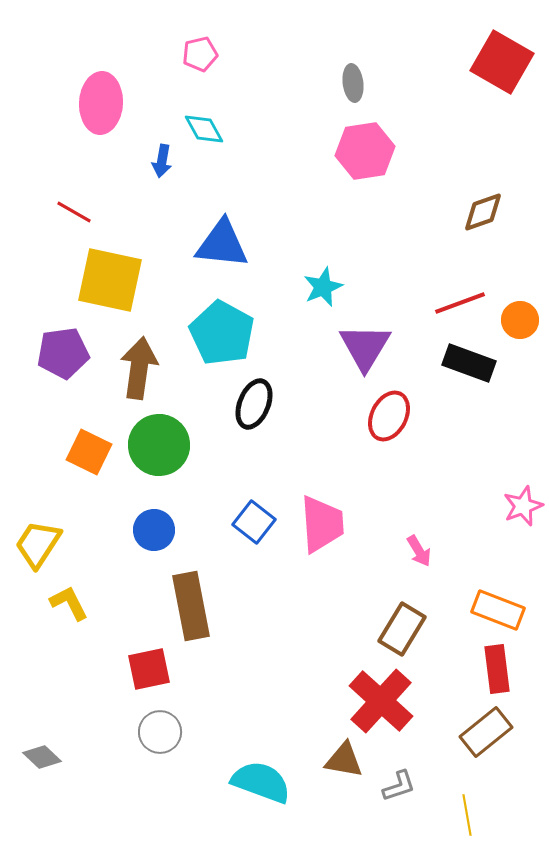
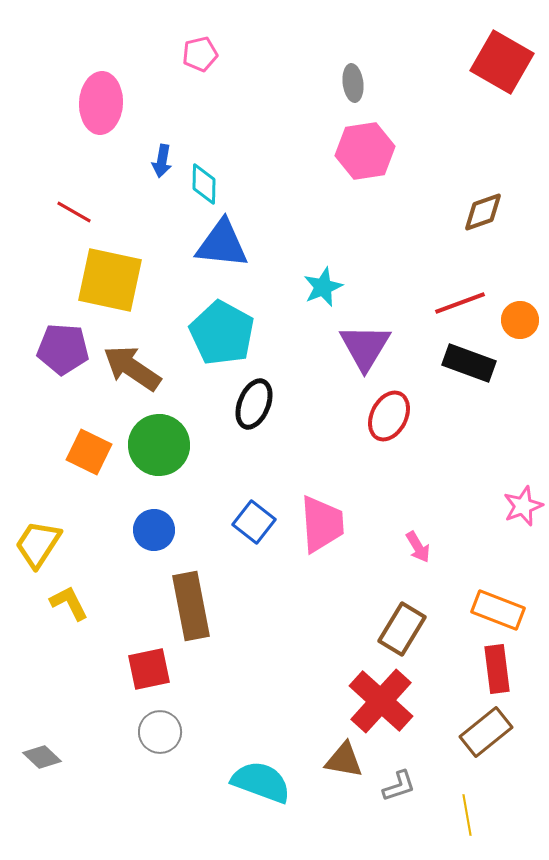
cyan diamond at (204, 129): moved 55 px down; rotated 30 degrees clockwise
purple pentagon at (63, 353): moved 4 px up; rotated 12 degrees clockwise
brown arrow at (139, 368): moved 7 px left; rotated 64 degrees counterclockwise
pink arrow at (419, 551): moved 1 px left, 4 px up
